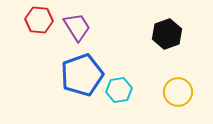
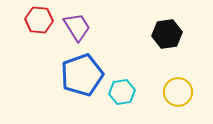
black hexagon: rotated 12 degrees clockwise
cyan hexagon: moved 3 px right, 2 px down
